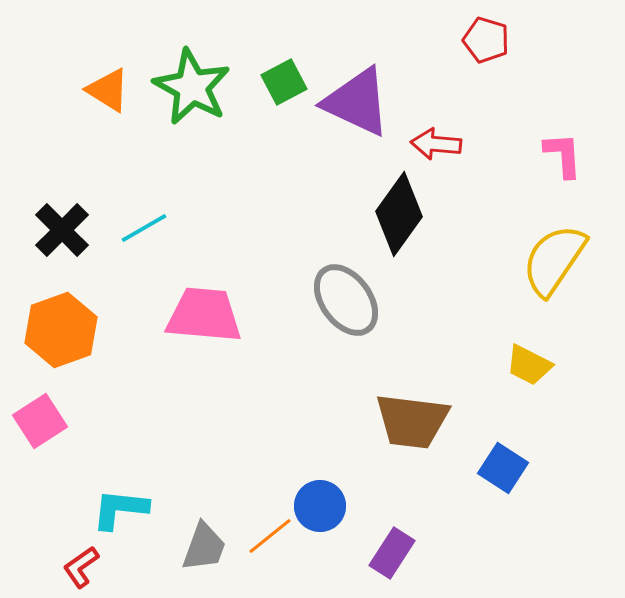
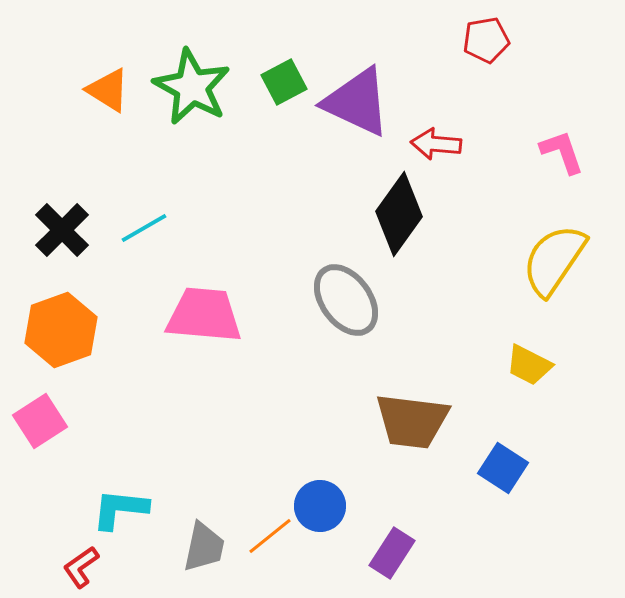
red pentagon: rotated 27 degrees counterclockwise
pink L-shape: moved 1 px left, 3 px up; rotated 15 degrees counterclockwise
gray trapezoid: rotated 8 degrees counterclockwise
